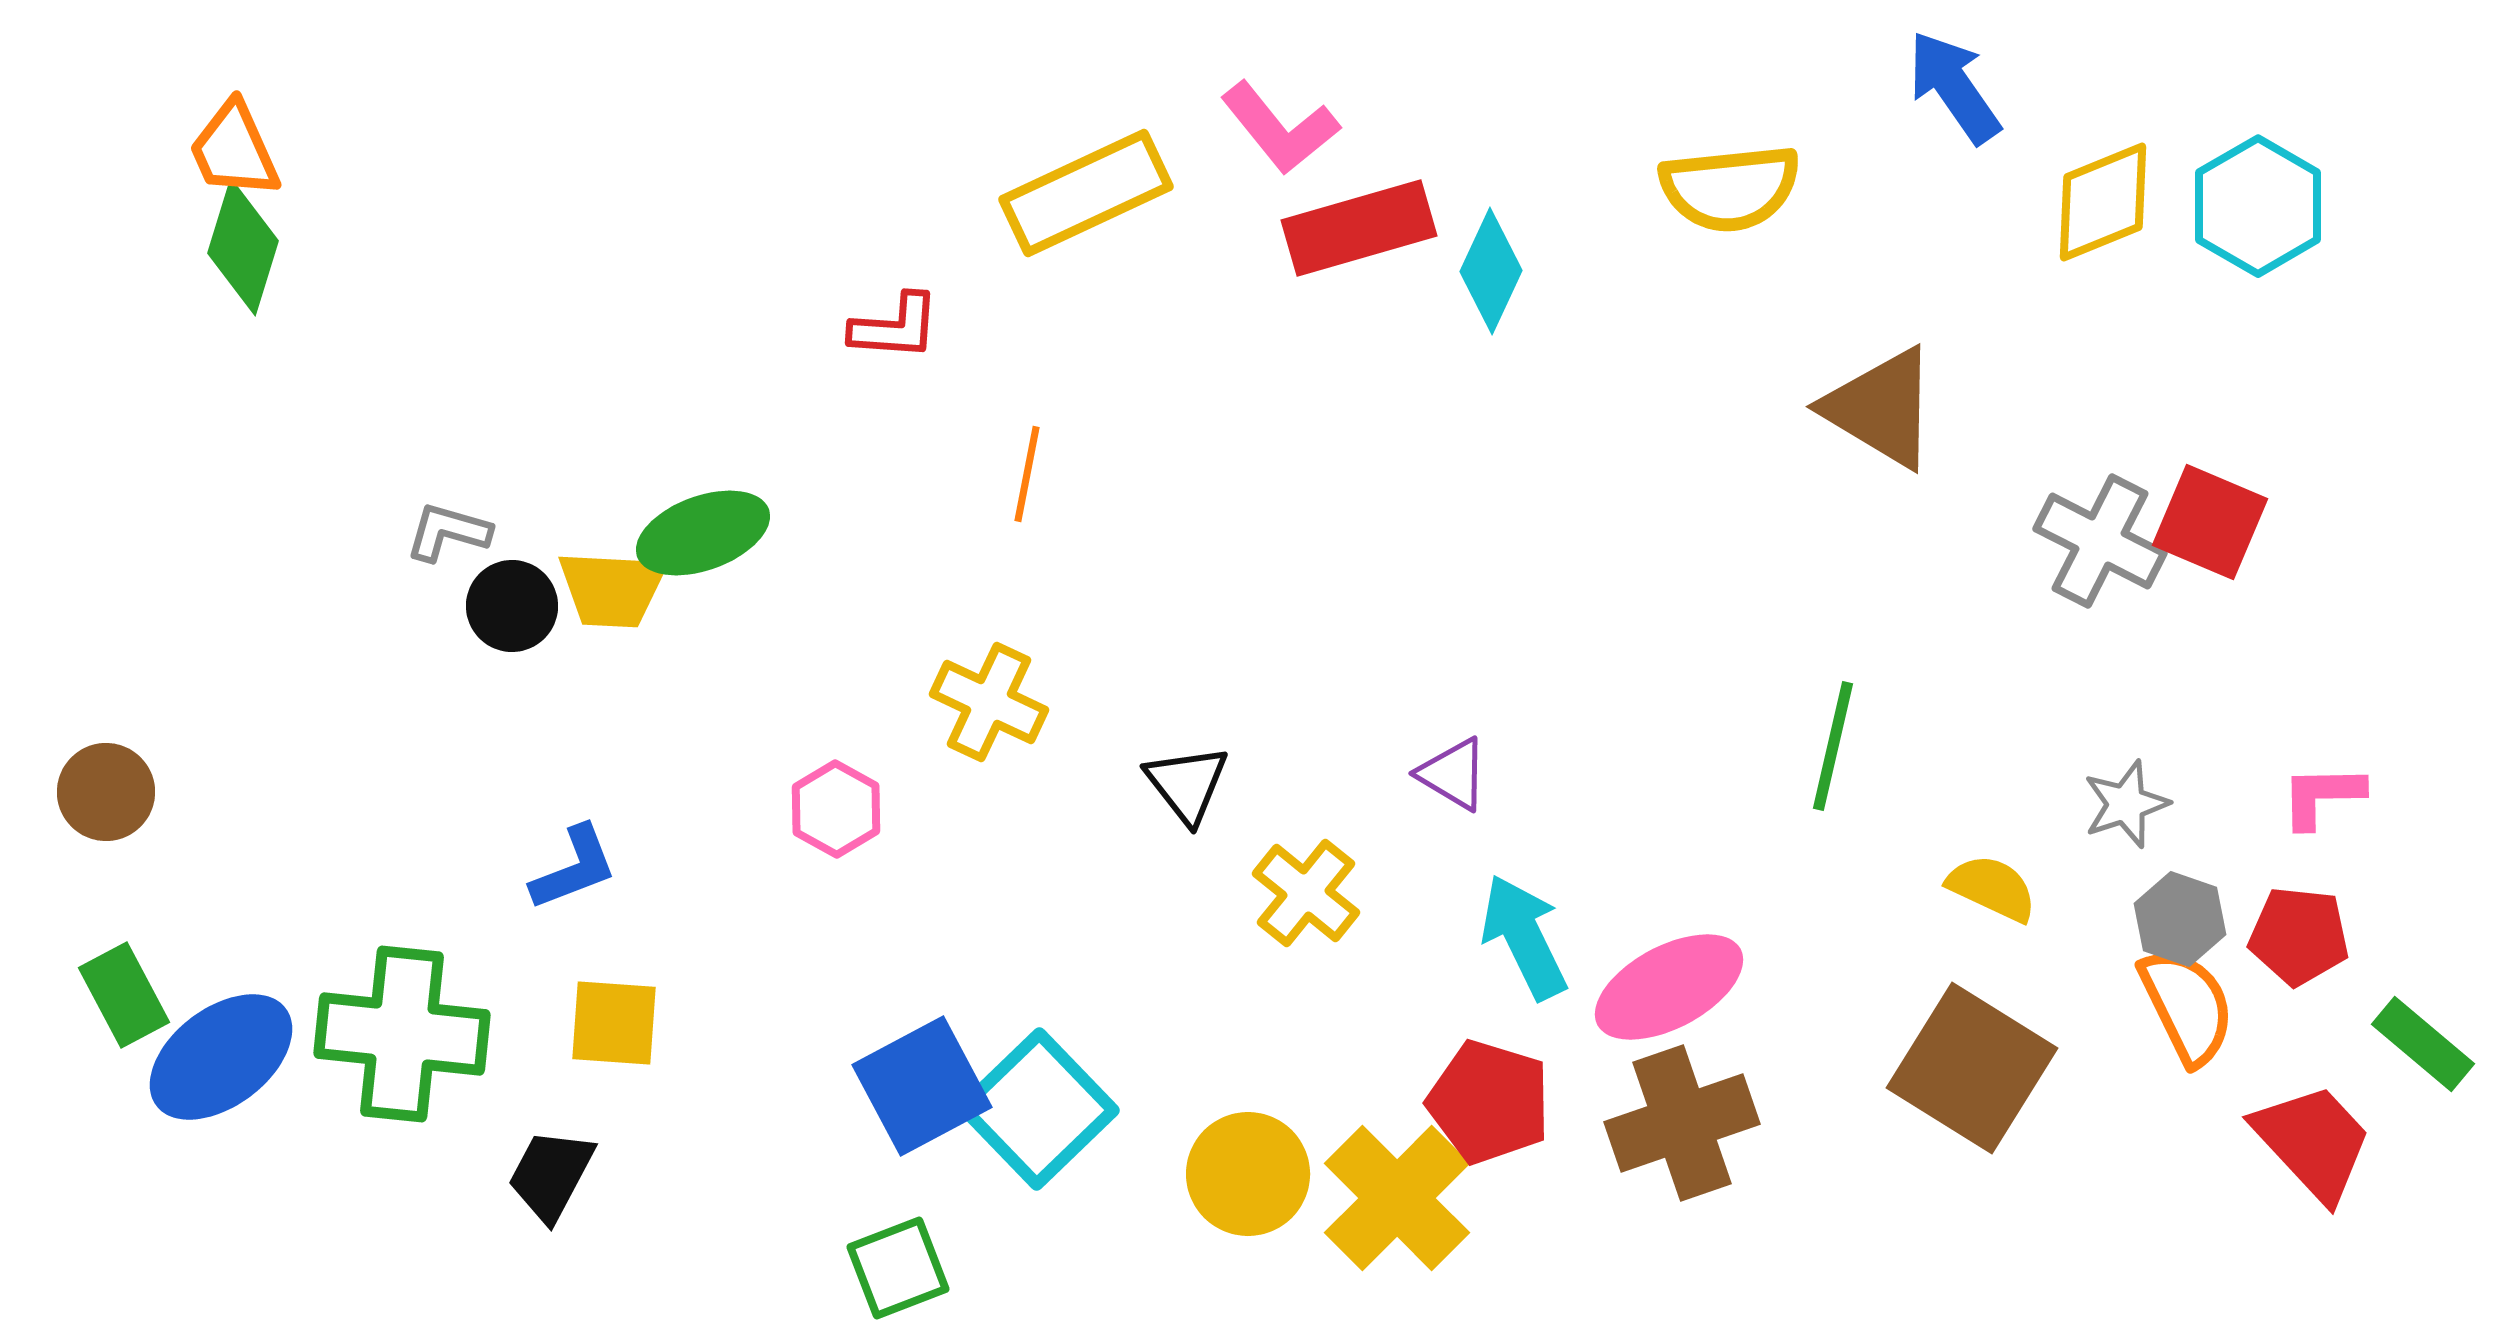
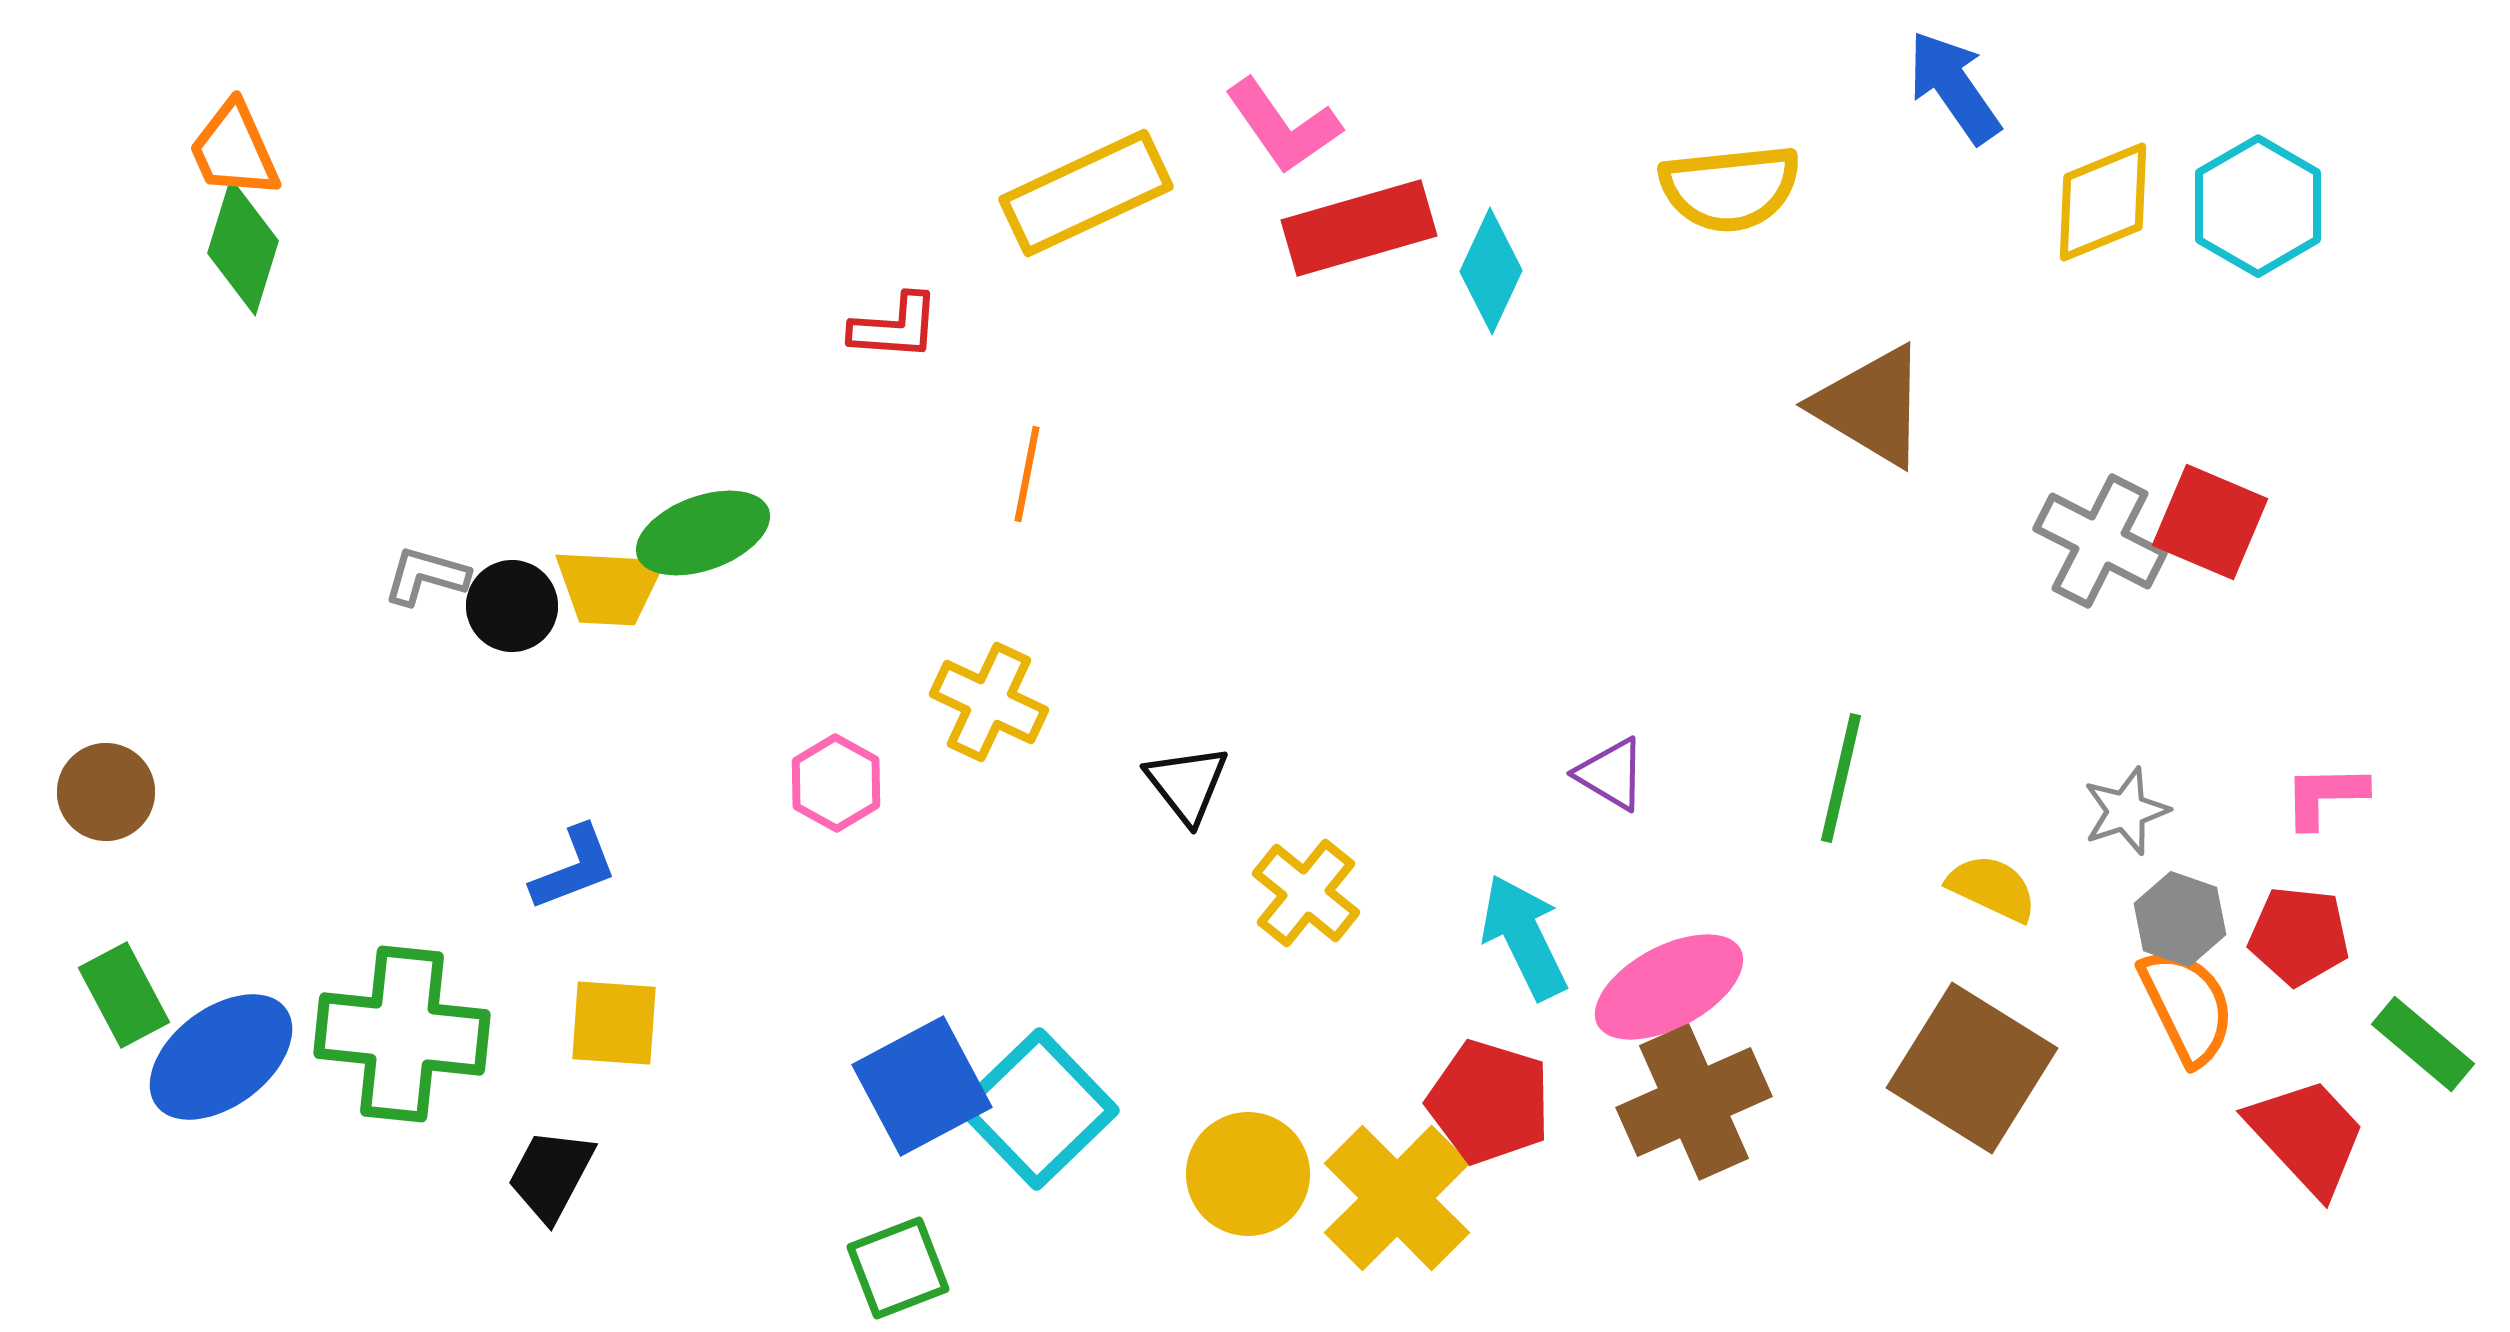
pink L-shape at (1280, 128): moved 3 px right, 2 px up; rotated 4 degrees clockwise
brown triangle at (1881, 408): moved 10 px left, 2 px up
gray L-shape at (448, 532): moved 22 px left, 44 px down
yellow trapezoid at (612, 589): moved 3 px left, 2 px up
green line at (1833, 746): moved 8 px right, 32 px down
purple triangle at (1453, 774): moved 158 px right
pink L-shape at (2322, 796): moved 3 px right
gray star at (2126, 804): moved 7 px down
pink hexagon at (836, 809): moved 26 px up
brown cross at (1682, 1123): moved 12 px right, 21 px up; rotated 5 degrees counterclockwise
red trapezoid at (2313, 1142): moved 6 px left, 6 px up
